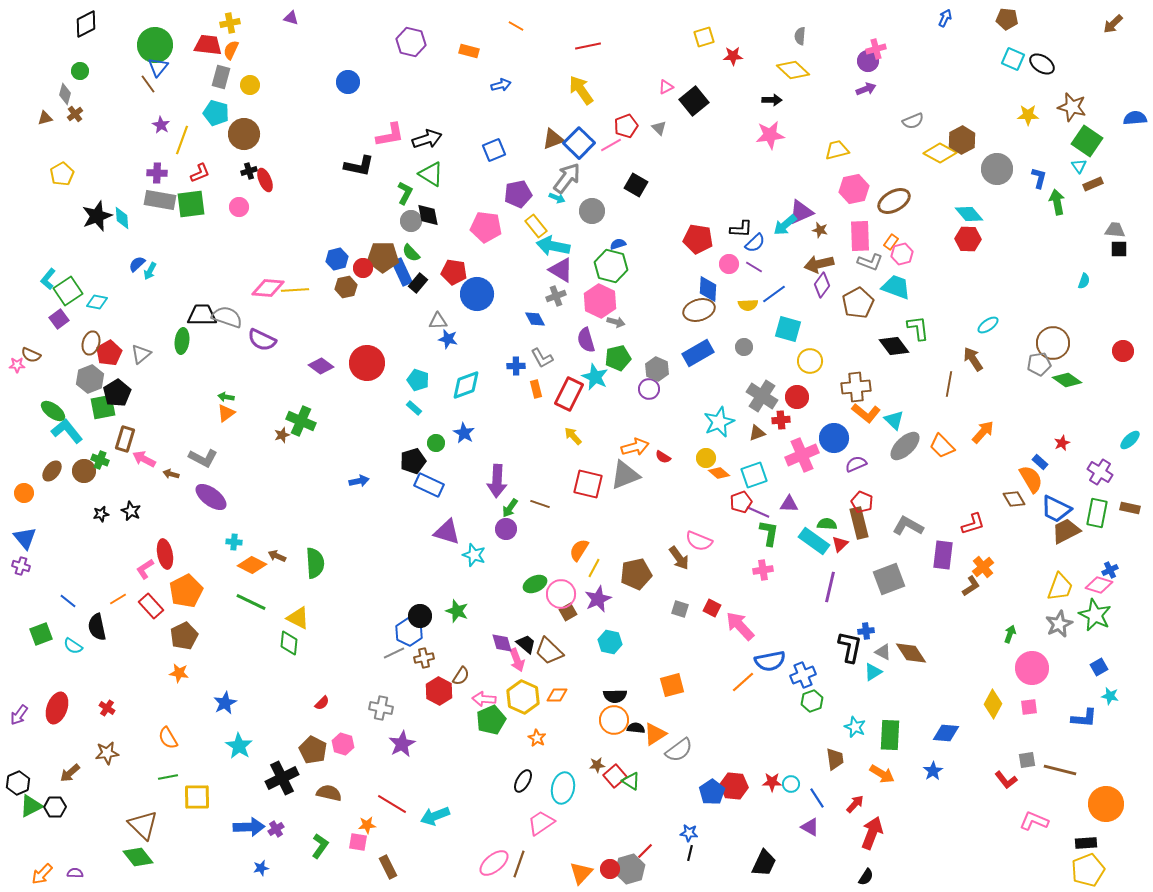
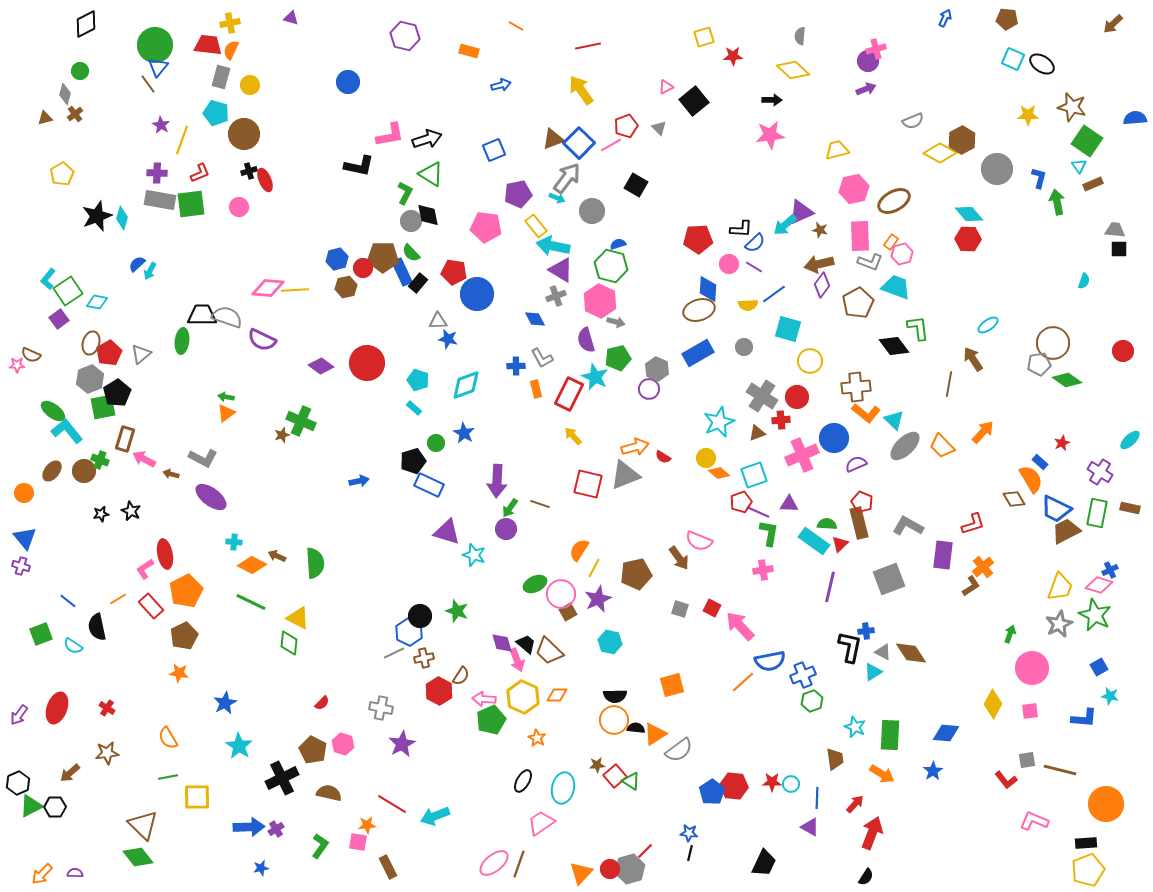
purple hexagon at (411, 42): moved 6 px left, 6 px up
cyan diamond at (122, 218): rotated 20 degrees clockwise
red pentagon at (698, 239): rotated 12 degrees counterclockwise
pink square at (1029, 707): moved 1 px right, 4 px down
blue line at (817, 798): rotated 35 degrees clockwise
